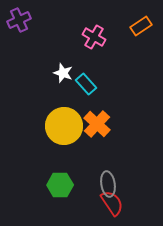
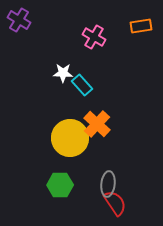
purple cross: rotated 35 degrees counterclockwise
orange rectangle: rotated 25 degrees clockwise
white star: rotated 18 degrees counterclockwise
cyan rectangle: moved 4 px left, 1 px down
yellow circle: moved 6 px right, 12 px down
gray ellipse: rotated 15 degrees clockwise
red semicircle: moved 3 px right
